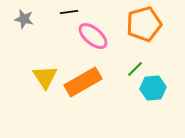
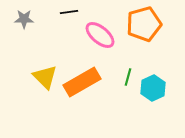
gray star: rotated 12 degrees counterclockwise
pink ellipse: moved 7 px right, 1 px up
green line: moved 7 px left, 8 px down; rotated 30 degrees counterclockwise
yellow triangle: rotated 12 degrees counterclockwise
orange rectangle: moved 1 px left
cyan hexagon: rotated 20 degrees counterclockwise
